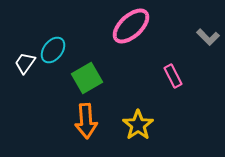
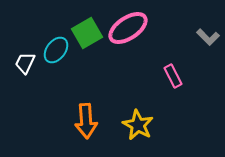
pink ellipse: moved 3 px left, 2 px down; rotated 9 degrees clockwise
cyan ellipse: moved 3 px right
white trapezoid: rotated 10 degrees counterclockwise
green square: moved 45 px up
yellow star: rotated 8 degrees counterclockwise
